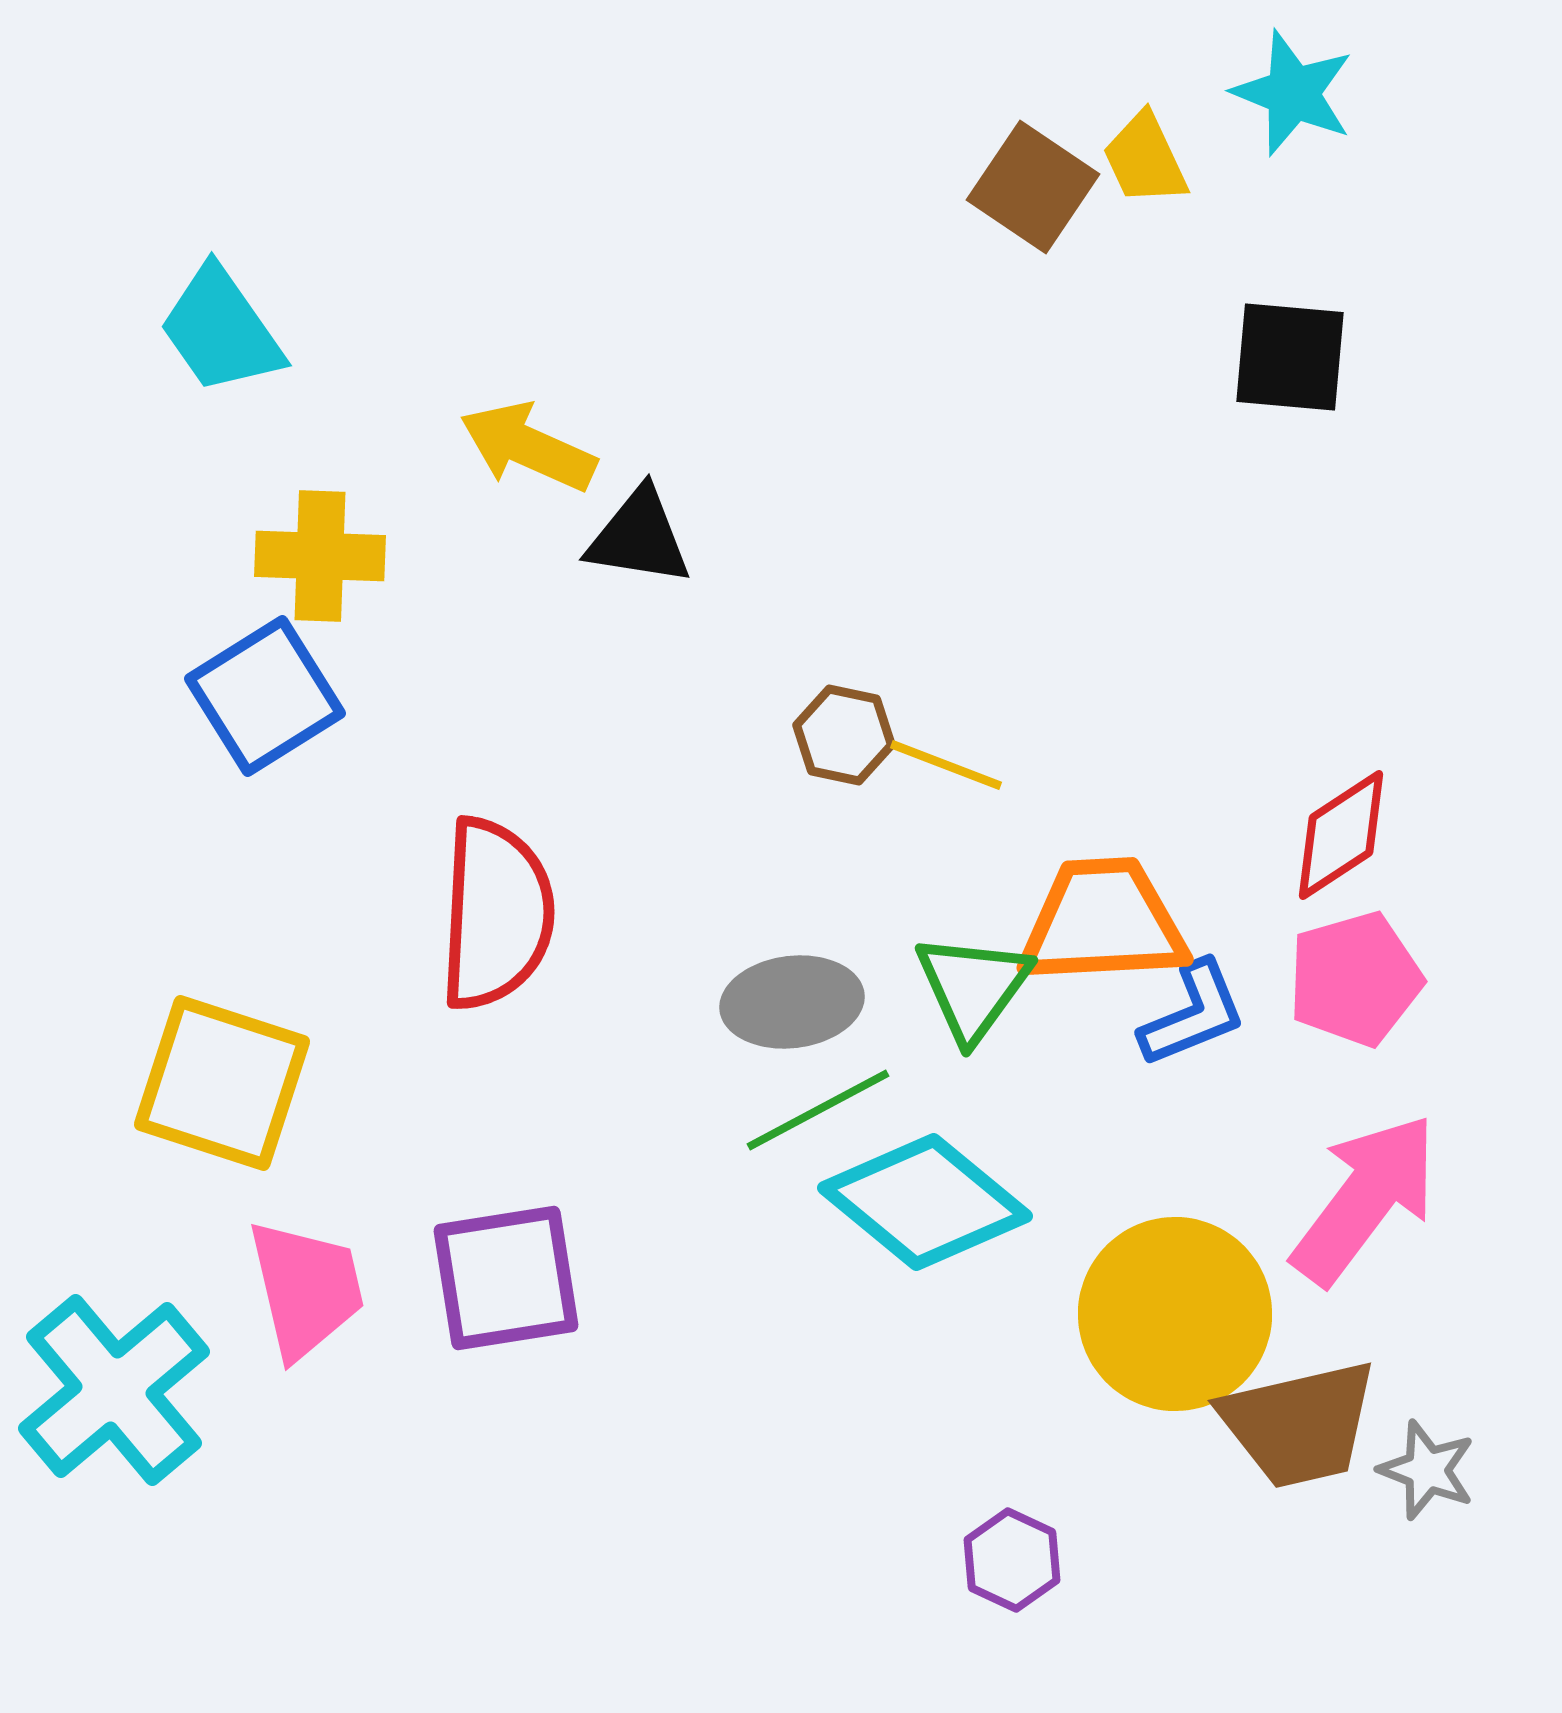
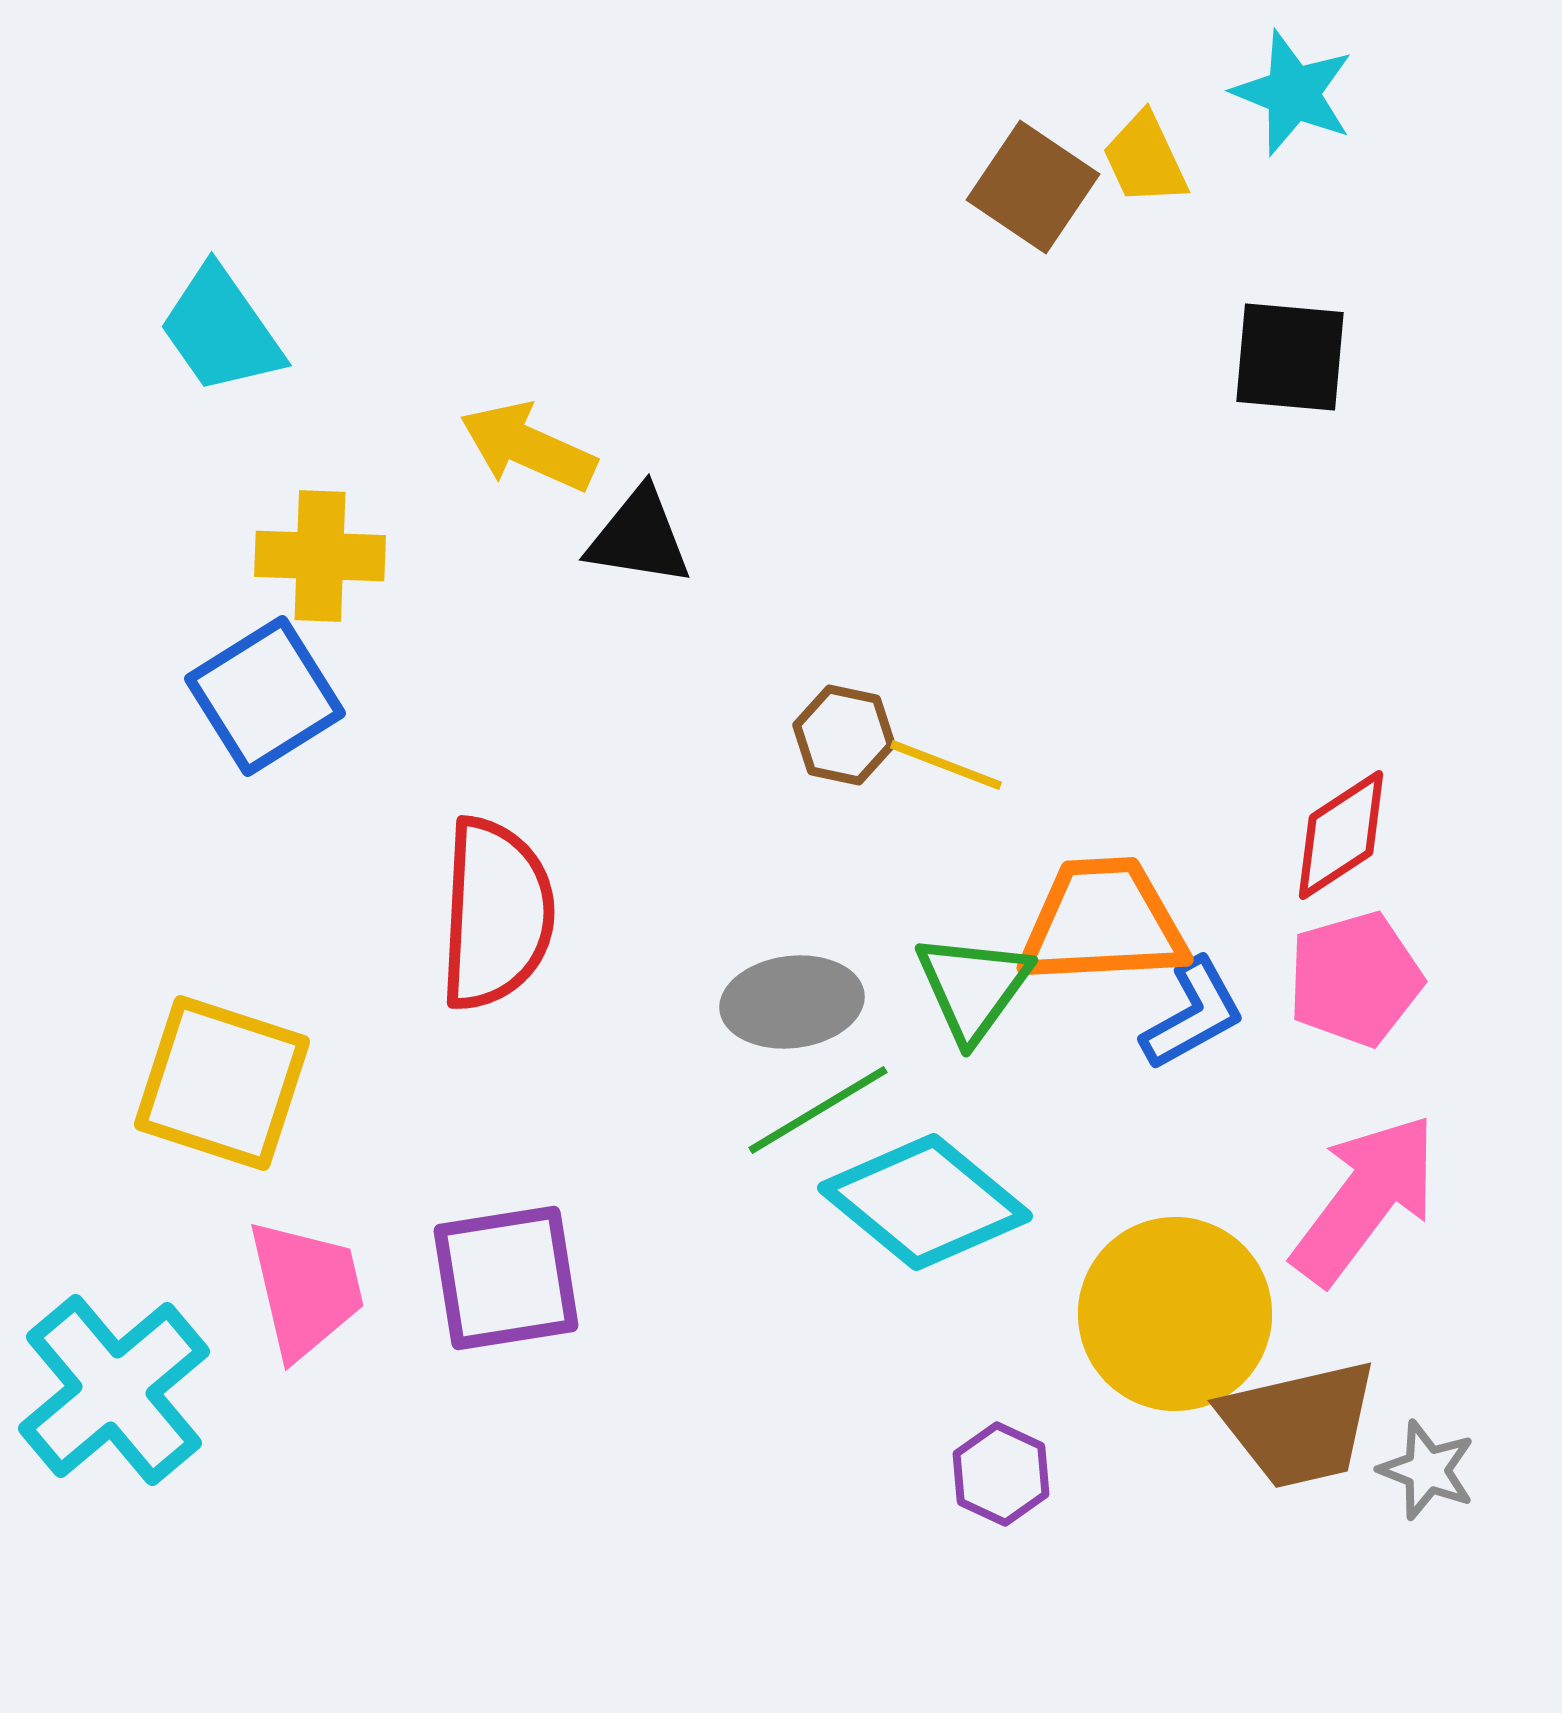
blue L-shape: rotated 7 degrees counterclockwise
green line: rotated 3 degrees counterclockwise
purple hexagon: moved 11 px left, 86 px up
